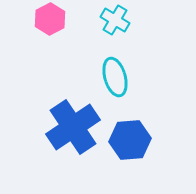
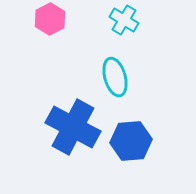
cyan cross: moved 9 px right
blue cross: rotated 28 degrees counterclockwise
blue hexagon: moved 1 px right, 1 px down
